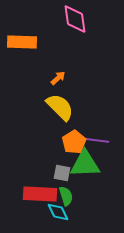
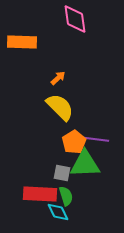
purple line: moved 1 px up
